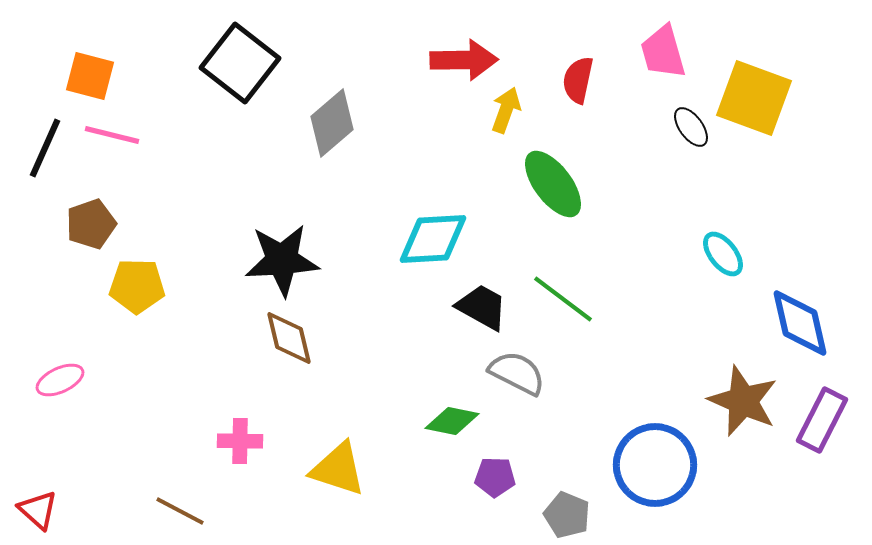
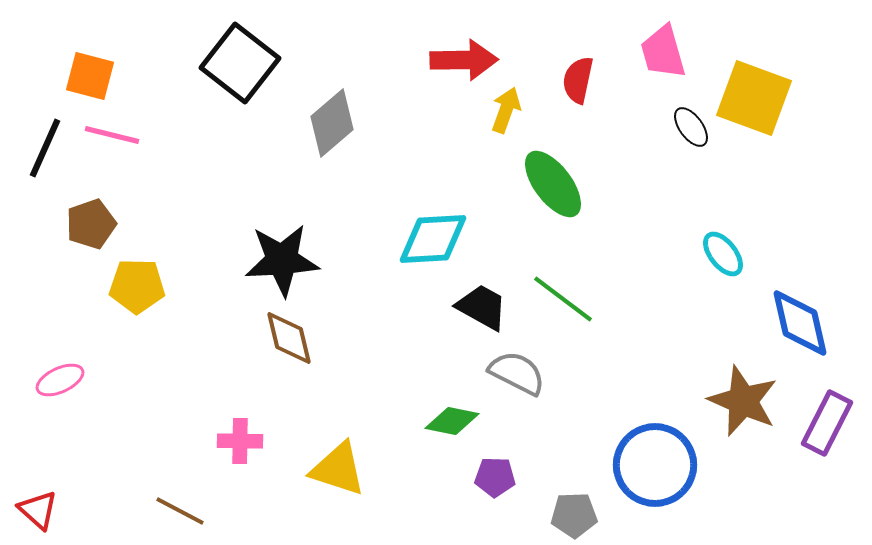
purple rectangle: moved 5 px right, 3 px down
gray pentagon: moved 7 px right; rotated 24 degrees counterclockwise
